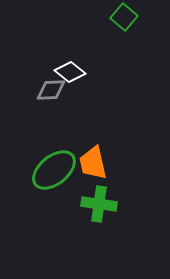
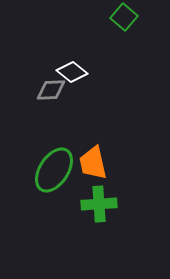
white diamond: moved 2 px right
green ellipse: rotated 18 degrees counterclockwise
green cross: rotated 12 degrees counterclockwise
